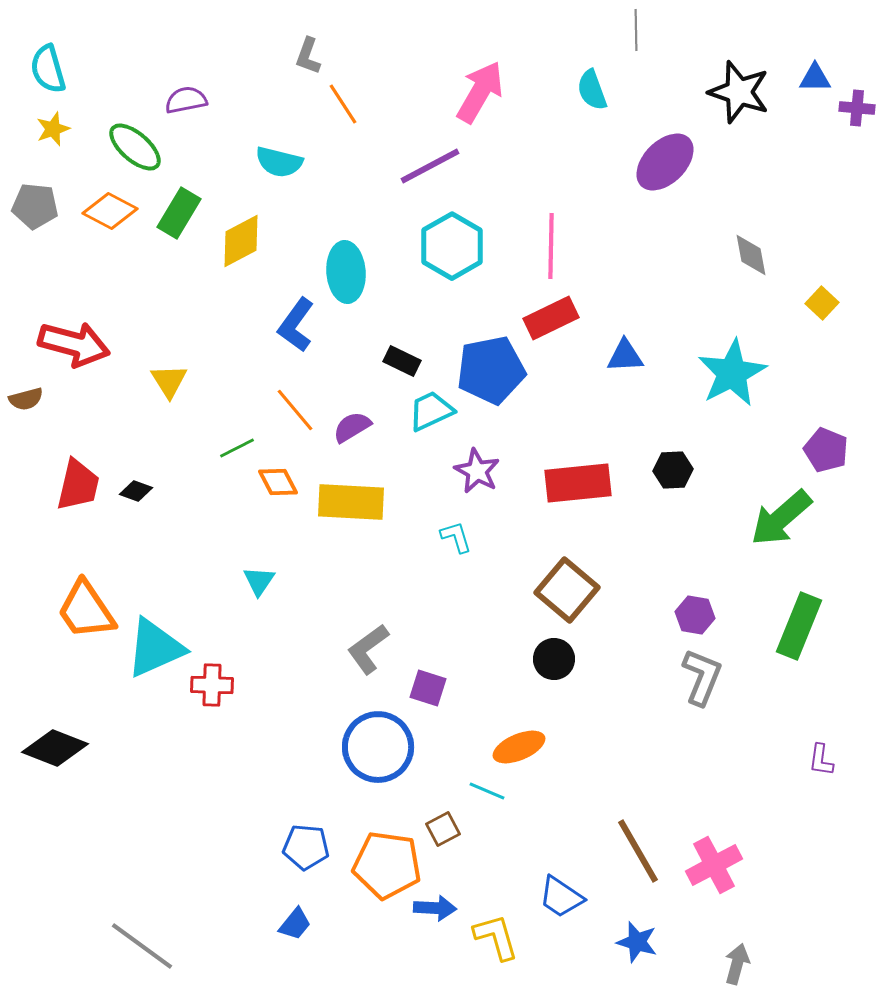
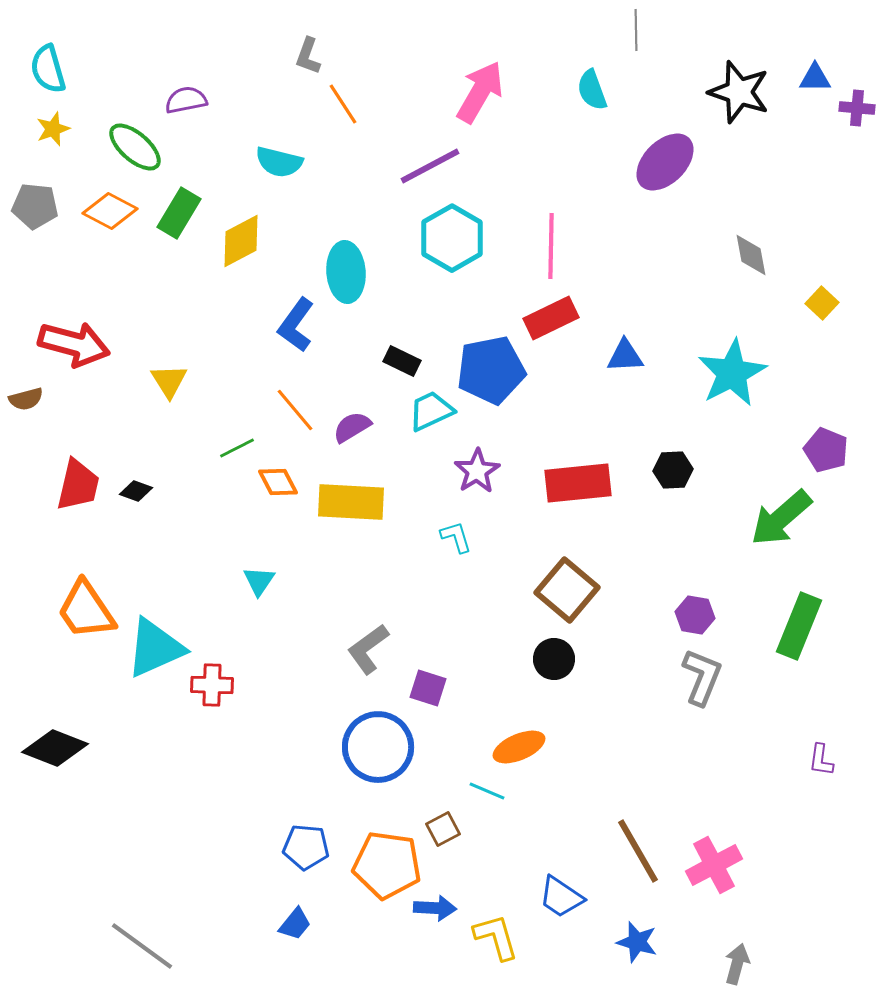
cyan hexagon at (452, 246): moved 8 px up
purple star at (477, 471): rotated 12 degrees clockwise
